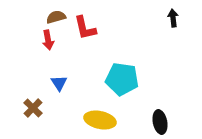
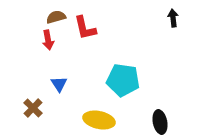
cyan pentagon: moved 1 px right, 1 px down
blue triangle: moved 1 px down
yellow ellipse: moved 1 px left
